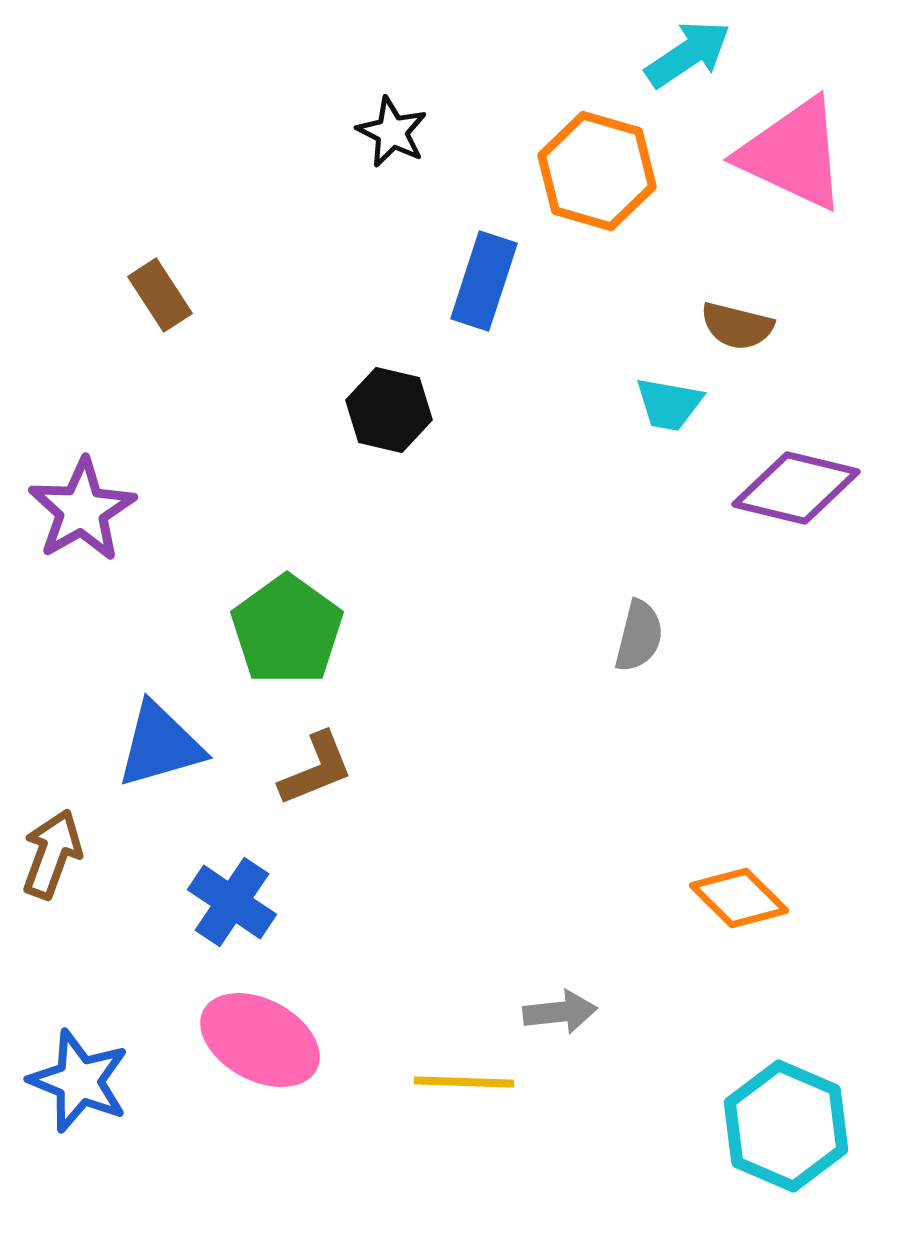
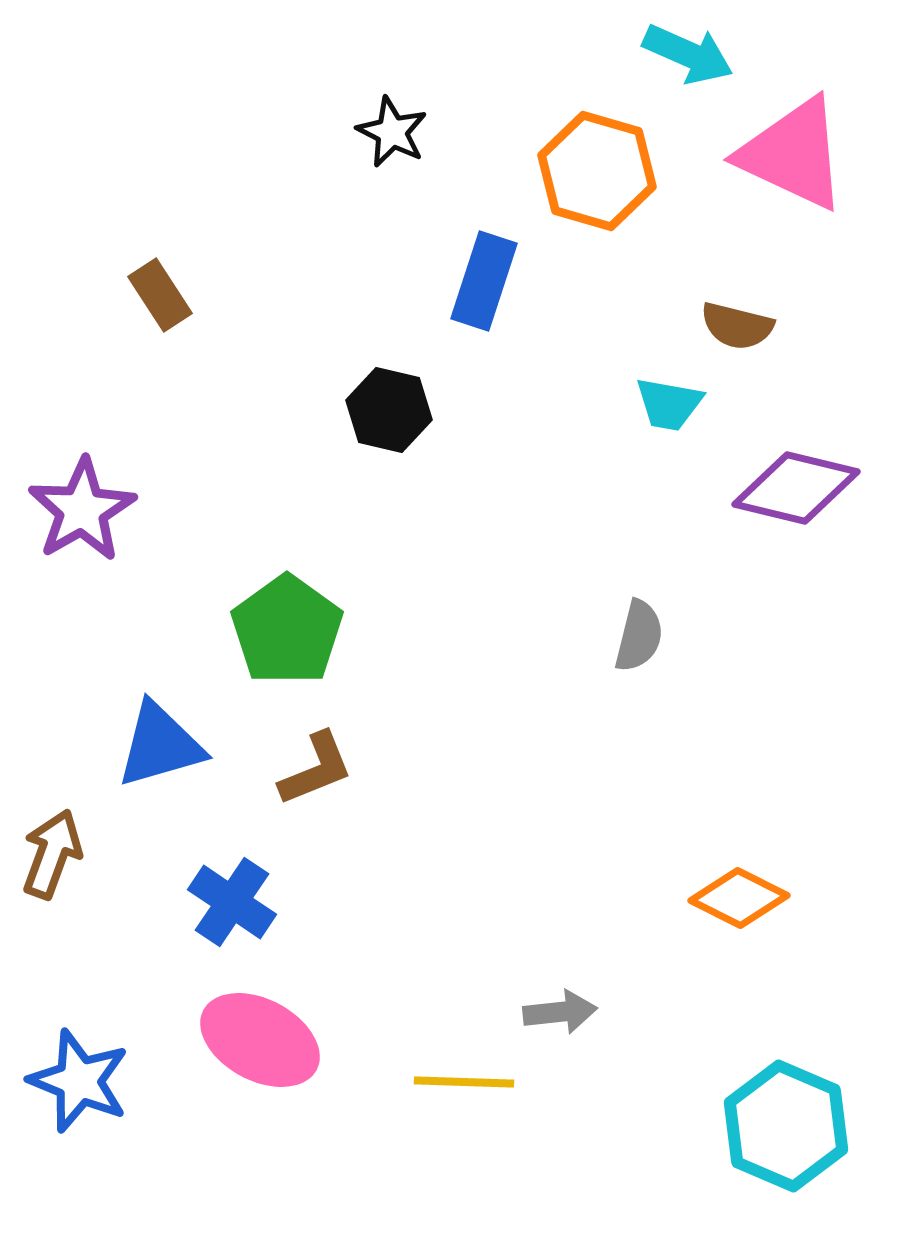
cyan arrow: rotated 58 degrees clockwise
orange diamond: rotated 18 degrees counterclockwise
